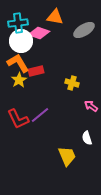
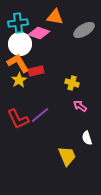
white circle: moved 1 px left, 3 px down
pink arrow: moved 11 px left
